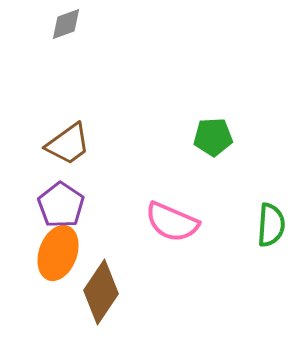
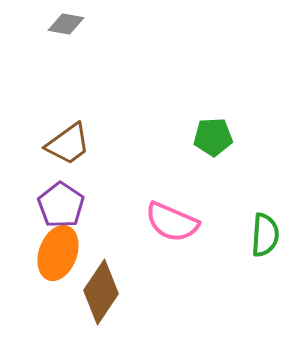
gray diamond: rotated 30 degrees clockwise
green semicircle: moved 6 px left, 10 px down
